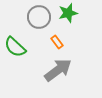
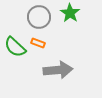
green star: moved 2 px right; rotated 24 degrees counterclockwise
orange rectangle: moved 19 px left, 1 px down; rotated 32 degrees counterclockwise
gray arrow: rotated 32 degrees clockwise
